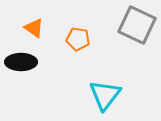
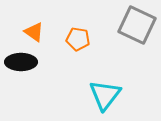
orange triangle: moved 4 px down
